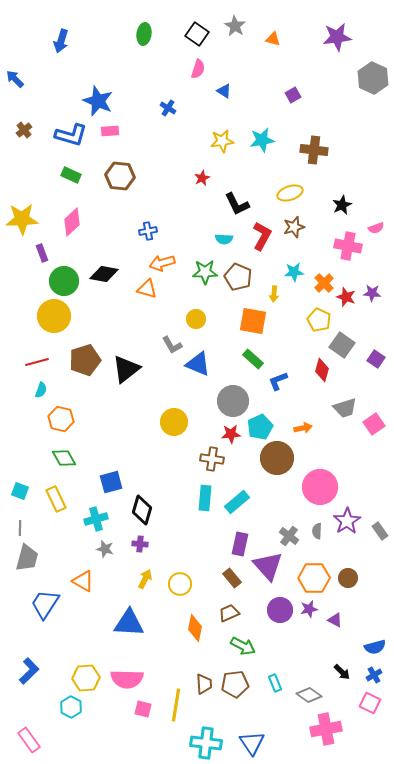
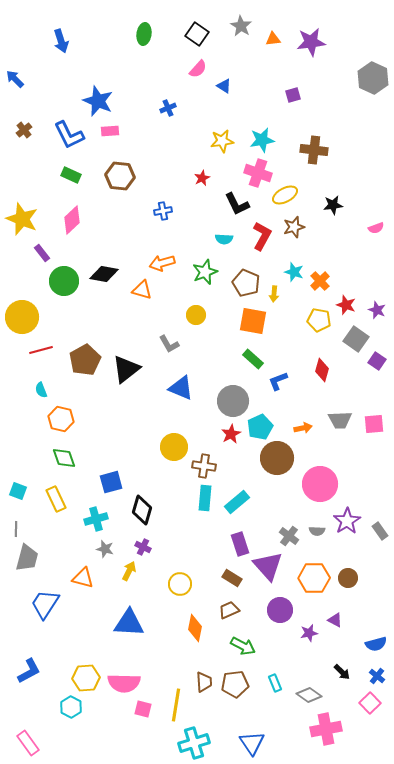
gray star at (235, 26): moved 6 px right
purple star at (337, 37): moved 26 px left, 5 px down
orange triangle at (273, 39): rotated 21 degrees counterclockwise
blue arrow at (61, 41): rotated 35 degrees counterclockwise
pink semicircle at (198, 69): rotated 24 degrees clockwise
blue triangle at (224, 91): moved 5 px up
purple square at (293, 95): rotated 14 degrees clockwise
blue cross at (168, 108): rotated 35 degrees clockwise
blue L-shape at (71, 135): moved 2 px left; rotated 48 degrees clockwise
yellow ellipse at (290, 193): moved 5 px left, 2 px down; rotated 10 degrees counterclockwise
black star at (342, 205): moved 9 px left; rotated 18 degrees clockwise
yellow star at (22, 219): rotated 24 degrees clockwise
pink diamond at (72, 222): moved 2 px up
blue cross at (148, 231): moved 15 px right, 20 px up
pink cross at (348, 246): moved 90 px left, 73 px up; rotated 8 degrees clockwise
purple rectangle at (42, 253): rotated 18 degrees counterclockwise
green star at (205, 272): rotated 20 degrees counterclockwise
cyan star at (294, 272): rotated 24 degrees clockwise
brown pentagon at (238, 277): moved 8 px right, 6 px down
orange cross at (324, 283): moved 4 px left, 2 px up
orange triangle at (147, 289): moved 5 px left, 1 px down
purple star at (372, 293): moved 5 px right, 17 px down; rotated 18 degrees clockwise
red star at (346, 297): moved 8 px down
yellow circle at (54, 316): moved 32 px left, 1 px down
yellow circle at (196, 319): moved 4 px up
yellow pentagon at (319, 320): rotated 15 degrees counterclockwise
gray L-shape at (172, 345): moved 3 px left, 1 px up
gray square at (342, 345): moved 14 px right, 6 px up
purple square at (376, 359): moved 1 px right, 2 px down
brown pentagon at (85, 360): rotated 12 degrees counterclockwise
red line at (37, 362): moved 4 px right, 12 px up
blue triangle at (198, 364): moved 17 px left, 24 px down
cyan semicircle at (41, 390): rotated 140 degrees clockwise
gray trapezoid at (345, 408): moved 5 px left, 12 px down; rotated 15 degrees clockwise
yellow circle at (174, 422): moved 25 px down
pink square at (374, 424): rotated 30 degrees clockwise
red star at (231, 434): rotated 24 degrees counterclockwise
green diamond at (64, 458): rotated 10 degrees clockwise
brown cross at (212, 459): moved 8 px left, 7 px down
pink circle at (320, 487): moved 3 px up
cyan square at (20, 491): moved 2 px left
gray line at (20, 528): moved 4 px left, 1 px down
gray semicircle at (317, 531): rotated 91 degrees counterclockwise
purple cross at (140, 544): moved 3 px right, 3 px down; rotated 21 degrees clockwise
purple rectangle at (240, 544): rotated 30 degrees counterclockwise
brown rectangle at (232, 578): rotated 18 degrees counterclockwise
yellow arrow at (145, 579): moved 16 px left, 8 px up
orange triangle at (83, 581): moved 3 px up; rotated 15 degrees counterclockwise
purple star at (309, 609): moved 24 px down
brown trapezoid at (229, 613): moved 3 px up
blue semicircle at (375, 647): moved 1 px right, 3 px up
blue L-shape at (29, 671): rotated 16 degrees clockwise
blue cross at (374, 675): moved 3 px right, 1 px down; rotated 21 degrees counterclockwise
pink semicircle at (127, 679): moved 3 px left, 4 px down
brown trapezoid at (204, 684): moved 2 px up
pink square at (370, 703): rotated 20 degrees clockwise
pink rectangle at (29, 740): moved 1 px left, 3 px down
cyan cross at (206, 743): moved 12 px left; rotated 24 degrees counterclockwise
